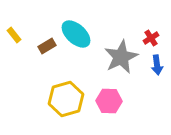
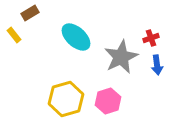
cyan ellipse: moved 3 px down
red cross: rotated 14 degrees clockwise
brown rectangle: moved 17 px left, 33 px up
pink hexagon: moved 1 px left; rotated 20 degrees counterclockwise
